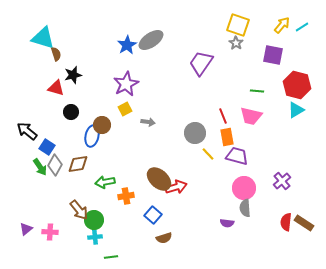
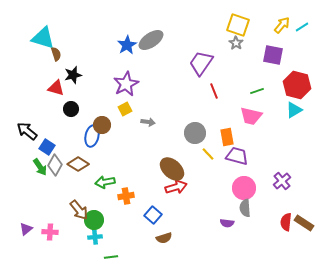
green line at (257, 91): rotated 24 degrees counterclockwise
cyan triangle at (296, 110): moved 2 px left
black circle at (71, 112): moved 3 px up
red line at (223, 116): moved 9 px left, 25 px up
brown diamond at (78, 164): rotated 40 degrees clockwise
brown ellipse at (159, 179): moved 13 px right, 10 px up
